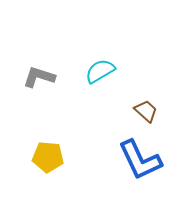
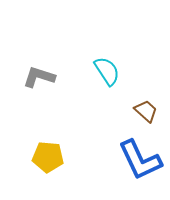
cyan semicircle: moved 7 px right; rotated 88 degrees clockwise
